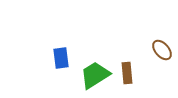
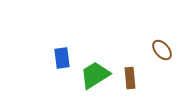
blue rectangle: moved 1 px right
brown rectangle: moved 3 px right, 5 px down
